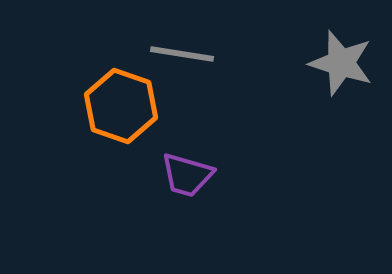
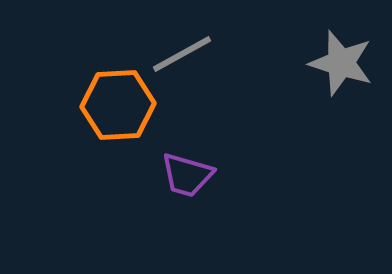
gray line: rotated 38 degrees counterclockwise
orange hexagon: moved 3 px left, 1 px up; rotated 22 degrees counterclockwise
